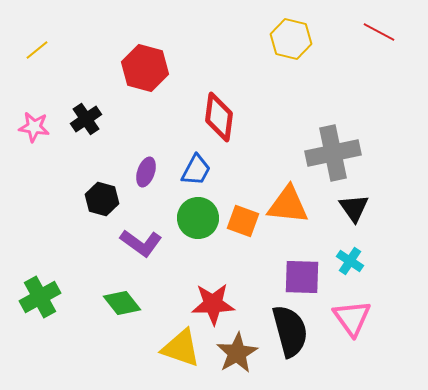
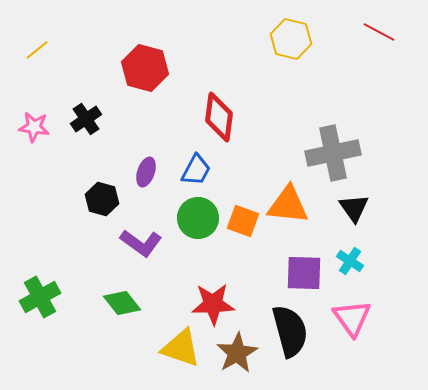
purple square: moved 2 px right, 4 px up
